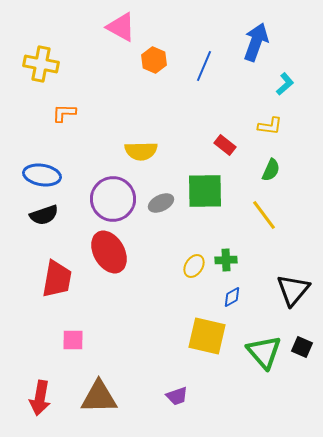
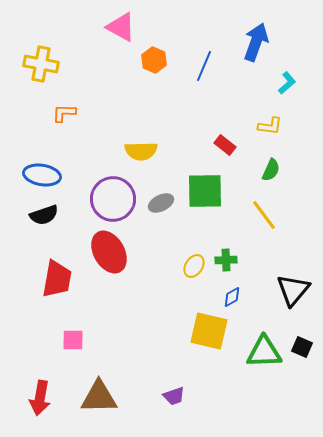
cyan L-shape: moved 2 px right, 1 px up
yellow square: moved 2 px right, 5 px up
green triangle: rotated 51 degrees counterclockwise
purple trapezoid: moved 3 px left
